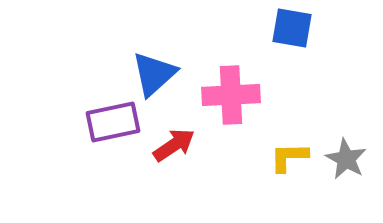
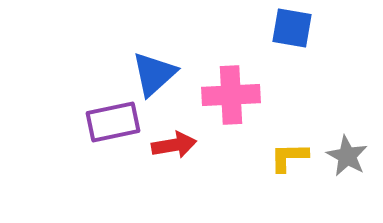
red arrow: rotated 24 degrees clockwise
gray star: moved 1 px right, 3 px up
